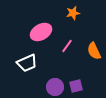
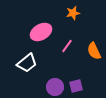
white trapezoid: rotated 15 degrees counterclockwise
